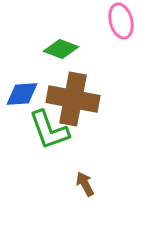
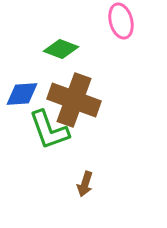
brown cross: moved 1 px right, 1 px down; rotated 9 degrees clockwise
brown arrow: rotated 135 degrees counterclockwise
